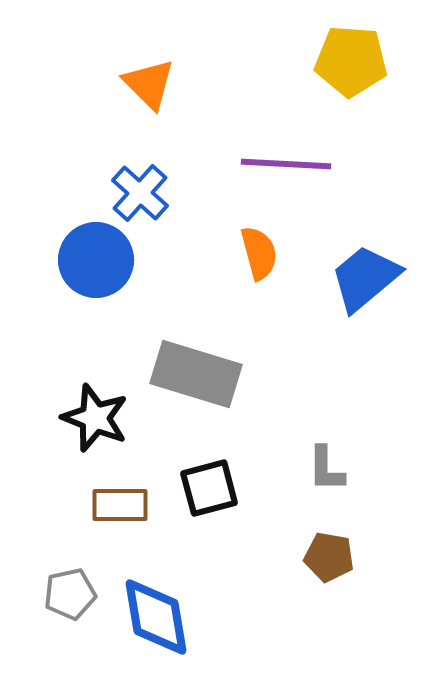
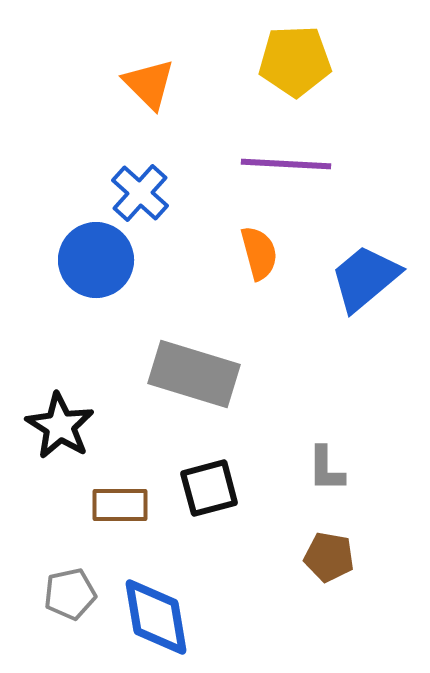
yellow pentagon: moved 56 px left; rotated 6 degrees counterclockwise
gray rectangle: moved 2 px left
black star: moved 35 px left, 8 px down; rotated 10 degrees clockwise
